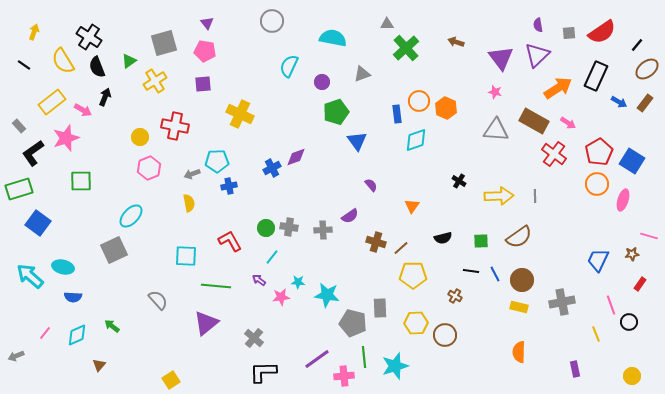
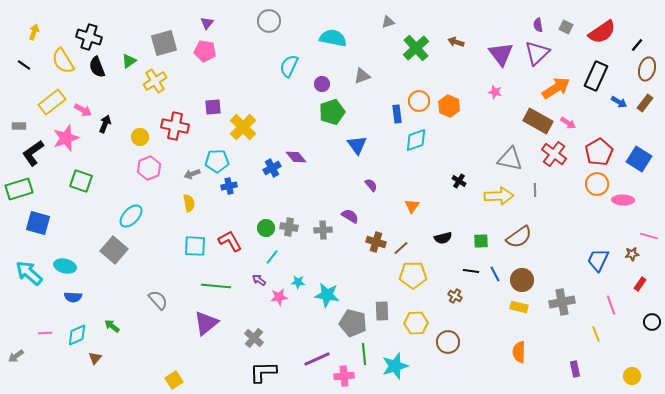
gray circle at (272, 21): moved 3 px left
purple triangle at (207, 23): rotated 16 degrees clockwise
gray triangle at (387, 24): moved 1 px right, 2 px up; rotated 16 degrees counterclockwise
gray square at (569, 33): moved 3 px left, 6 px up; rotated 32 degrees clockwise
black cross at (89, 37): rotated 15 degrees counterclockwise
green cross at (406, 48): moved 10 px right
purple triangle at (537, 55): moved 2 px up
purple triangle at (501, 58): moved 4 px up
brown ellipse at (647, 69): rotated 35 degrees counterclockwise
gray triangle at (362, 74): moved 2 px down
purple circle at (322, 82): moved 2 px down
purple square at (203, 84): moved 10 px right, 23 px down
orange arrow at (558, 88): moved 2 px left
black arrow at (105, 97): moved 27 px down
orange hexagon at (446, 108): moved 3 px right, 2 px up
green pentagon at (336, 112): moved 4 px left
yellow cross at (240, 114): moved 3 px right, 13 px down; rotated 20 degrees clockwise
brown rectangle at (534, 121): moved 4 px right
gray rectangle at (19, 126): rotated 48 degrees counterclockwise
gray triangle at (496, 130): moved 14 px right, 29 px down; rotated 8 degrees clockwise
blue triangle at (357, 141): moved 4 px down
purple diamond at (296, 157): rotated 70 degrees clockwise
blue square at (632, 161): moved 7 px right, 2 px up
green square at (81, 181): rotated 20 degrees clockwise
gray line at (535, 196): moved 6 px up
pink ellipse at (623, 200): rotated 75 degrees clockwise
purple semicircle at (350, 216): rotated 114 degrees counterclockwise
blue square at (38, 223): rotated 20 degrees counterclockwise
gray square at (114, 250): rotated 24 degrees counterclockwise
cyan square at (186, 256): moved 9 px right, 10 px up
cyan ellipse at (63, 267): moved 2 px right, 1 px up
cyan arrow at (30, 276): moved 1 px left, 3 px up
pink star at (281, 297): moved 2 px left
gray rectangle at (380, 308): moved 2 px right, 3 px down
black circle at (629, 322): moved 23 px right
pink line at (45, 333): rotated 48 degrees clockwise
brown circle at (445, 335): moved 3 px right, 7 px down
gray arrow at (16, 356): rotated 14 degrees counterclockwise
green line at (364, 357): moved 3 px up
purple line at (317, 359): rotated 12 degrees clockwise
brown triangle at (99, 365): moved 4 px left, 7 px up
yellow square at (171, 380): moved 3 px right
